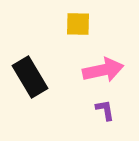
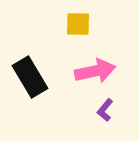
pink arrow: moved 8 px left, 1 px down
purple L-shape: rotated 130 degrees counterclockwise
